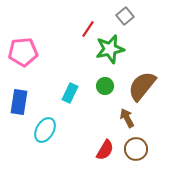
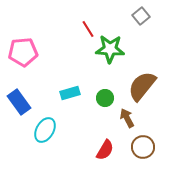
gray square: moved 16 px right
red line: rotated 66 degrees counterclockwise
green star: rotated 16 degrees clockwise
green circle: moved 12 px down
cyan rectangle: rotated 48 degrees clockwise
blue rectangle: rotated 45 degrees counterclockwise
brown circle: moved 7 px right, 2 px up
